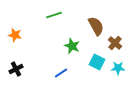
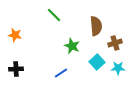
green line: rotated 63 degrees clockwise
brown semicircle: rotated 24 degrees clockwise
brown cross: rotated 32 degrees clockwise
cyan square: rotated 21 degrees clockwise
black cross: rotated 24 degrees clockwise
